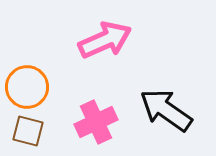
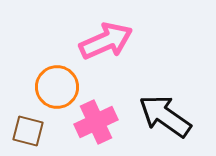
pink arrow: moved 1 px right, 1 px down
orange circle: moved 30 px right
black arrow: moved 1 px left, 6 px down
